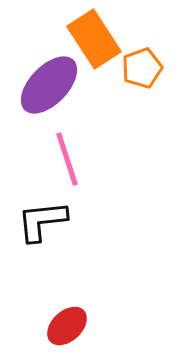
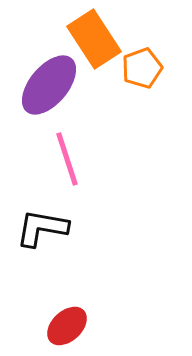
purple ellipse: rotated 4 degrees counterclockwise
black L-shape: moved 7 px down; rotated 16 degrees clockwise
